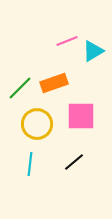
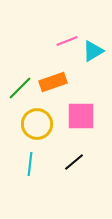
orange rectangle: moved 1 px left, 1 px up
